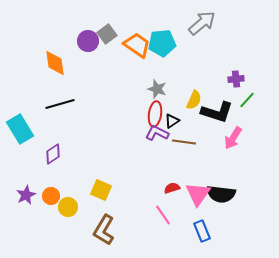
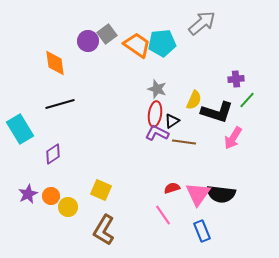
purple star: moved 2 px right, 1 px up
